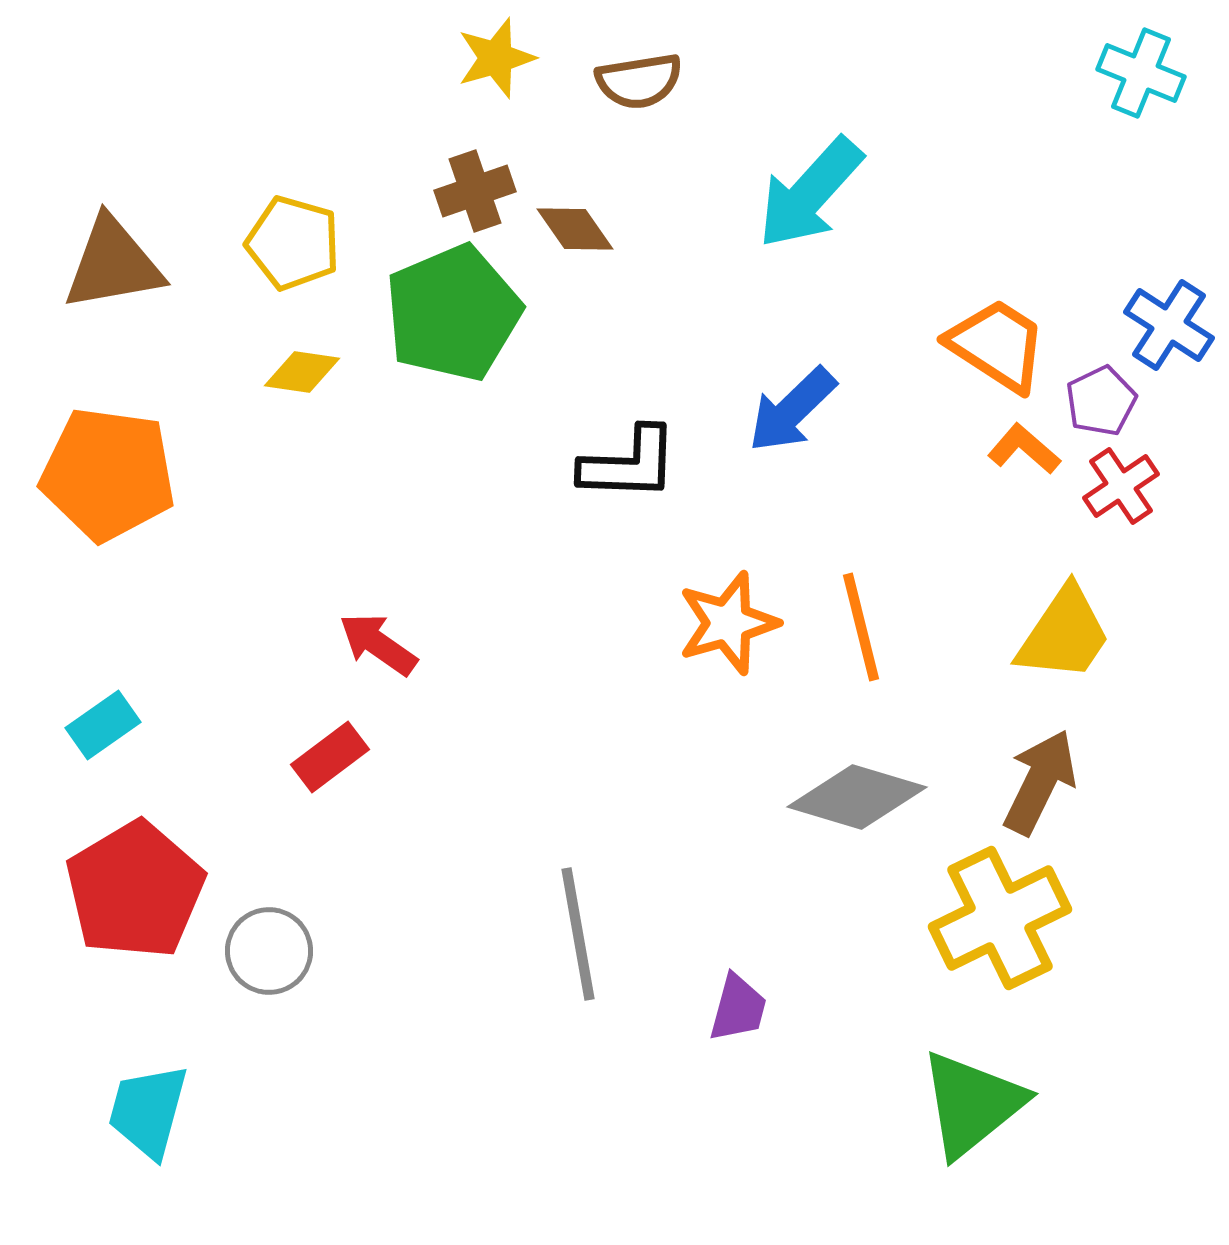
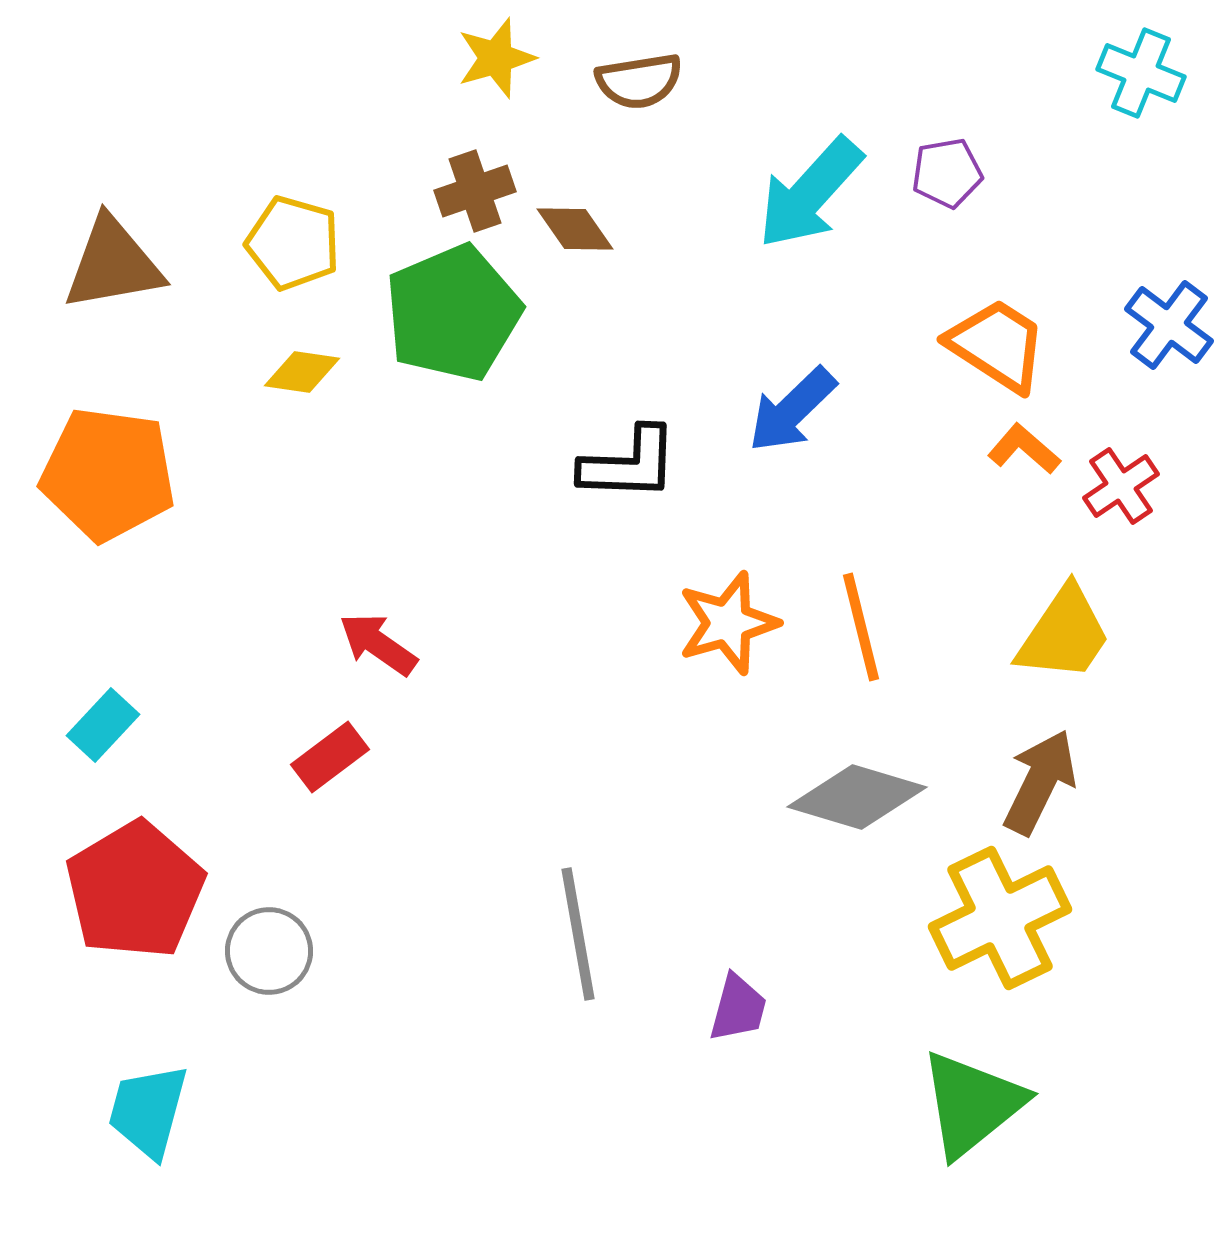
blue cross: rotated 4 degrees clockwise
purple pentagon: moved 154 px left, 228 px up; rotated 16 degrees clockwise
cyan rectangle: rotated 12 degrees counterclockwise
